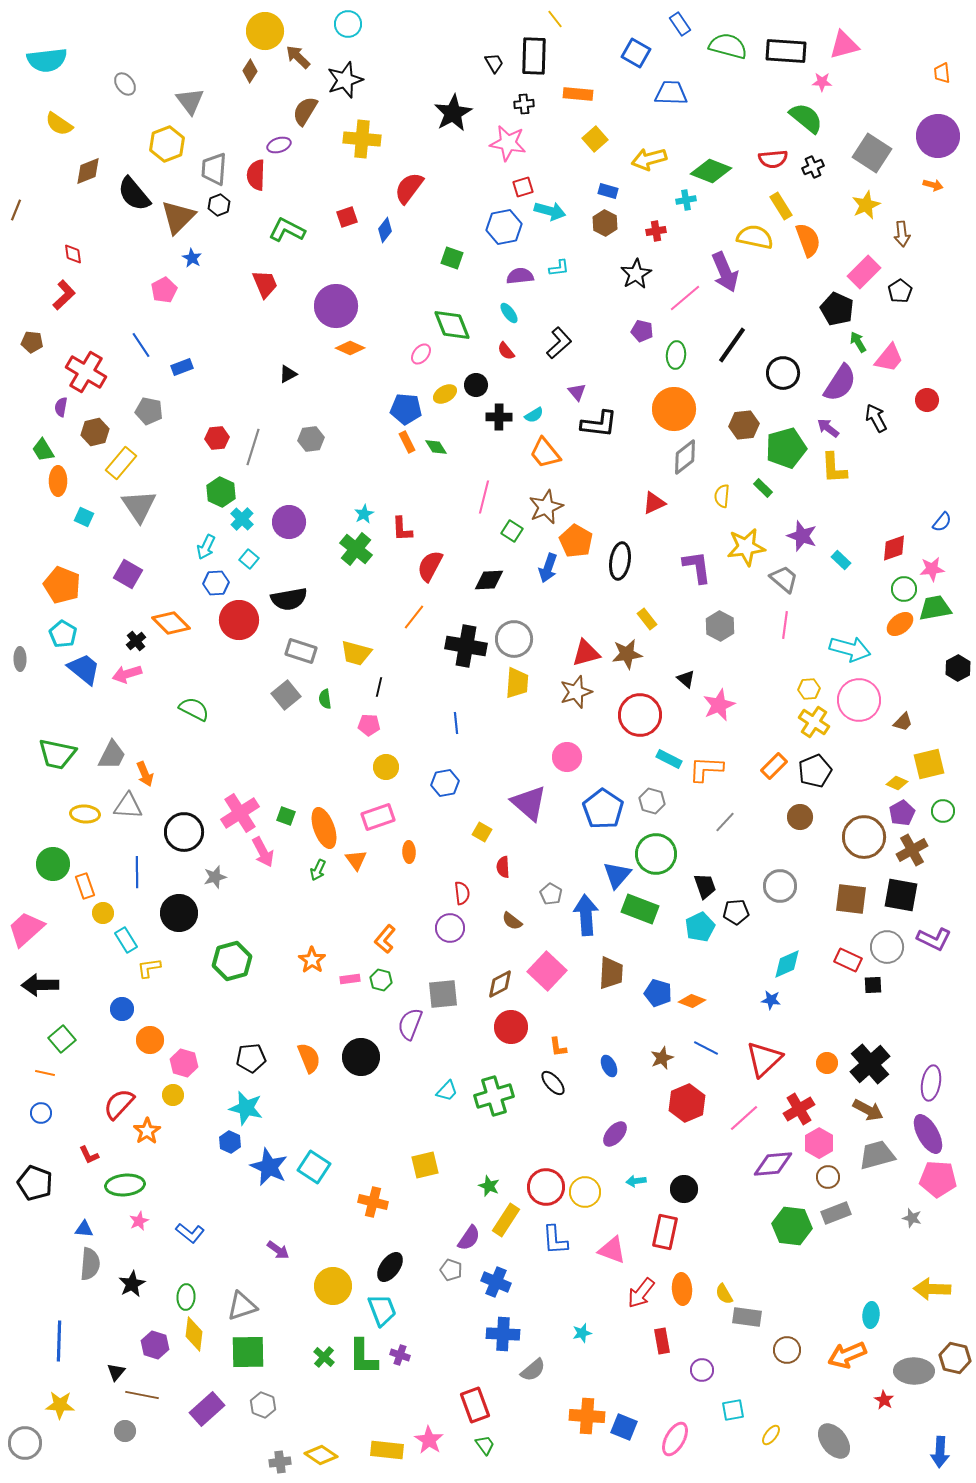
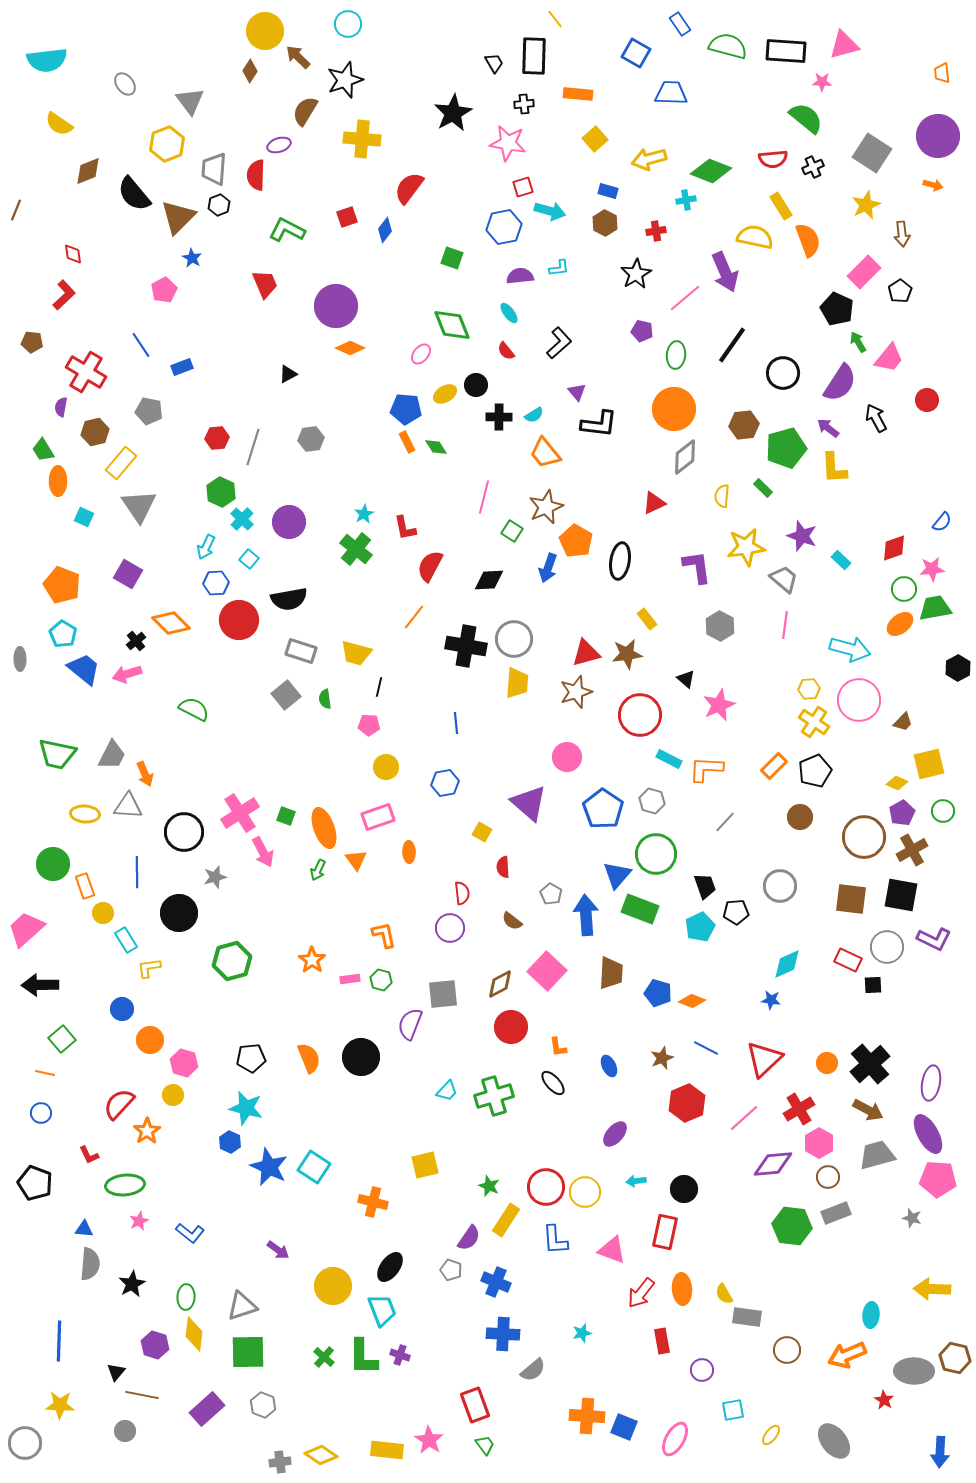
red L-shape at (402, 529): moved 3 px right, 1 px up; rotated 8 degrees counterclockwise
orange L-shape at (385, 939): moved 1 px left, 4 px up; rotated 128 degrees clockwise
